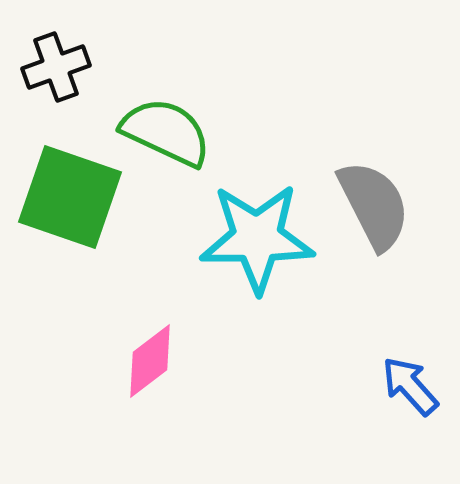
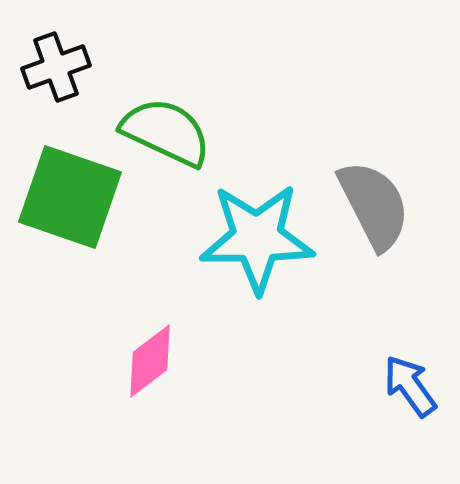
blue arrow: rotated 6 degrees clockwise
